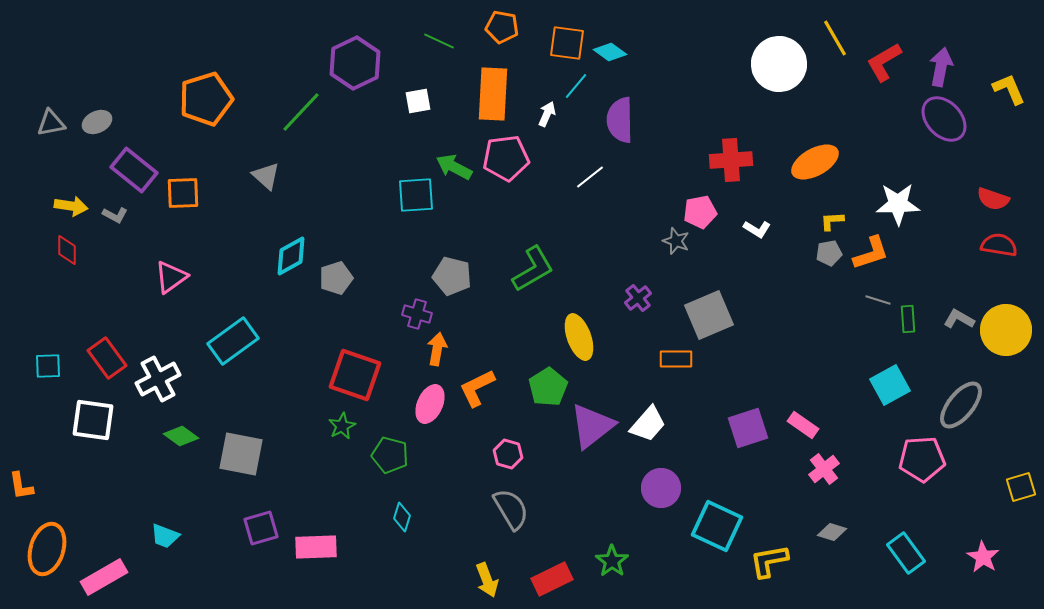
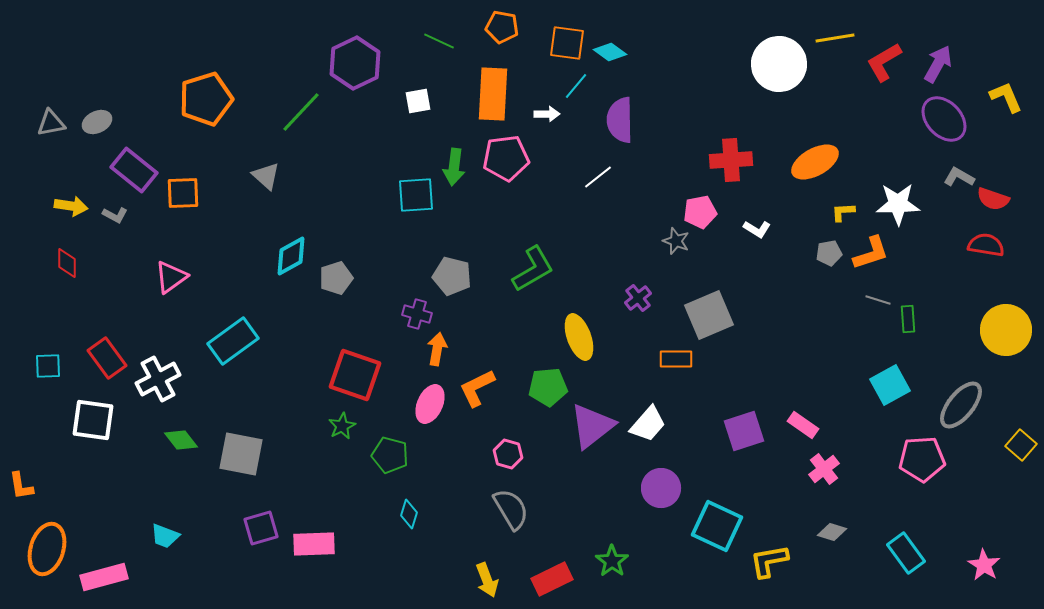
yellow line at (835, 38): rotated 69 degrees counterclockwise
purple arrow at (941, 67): moved 3 px left, 3 px up; rotated 18 degrees clockwise
yellow L-shape at (1009, 89): moved 3 px left, 8 px down
white arrow at (547, 114): rotated 65 degrees clockwise
green arrow at (454, 167): rotated 111 degrees counterclockwise
white line at (590, 177): moved 8 px right
yellow L-shape at (832, 221): moved 11 px right, 9 px up
red semicircle at (999, 245): moved 13 px left
red diamond at (67, 250): moved 13 px down
gray L-shape at (959, 319): moved 142 px up
green pentagon at (548, 387): rotated 27 degrees clockwise
purple square at (748, 428): moved 4 px left, 3 px down
green diamond at (181, 436): moved 4 px down; rotated 16 degrees clockwise
yellow square at (1021, 487): moved 42 px up; rotated 32 degrees counterclockwise
cyan diamond at (402, 517): moved 7 px right, 3 px up
pink rectangle at (316, 547): moved 2 px left, 3 px up
pink star at (983, 557): moved 1 px right, 8 px down
pink rectangle at (104, 577): rotated 15 degrees clockwise
